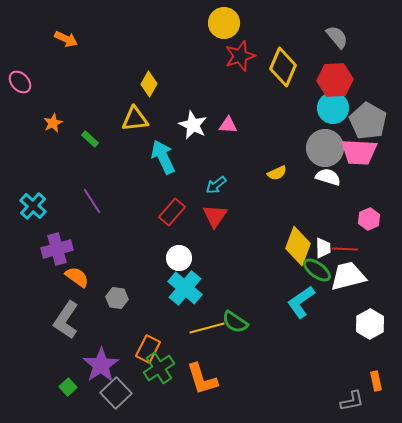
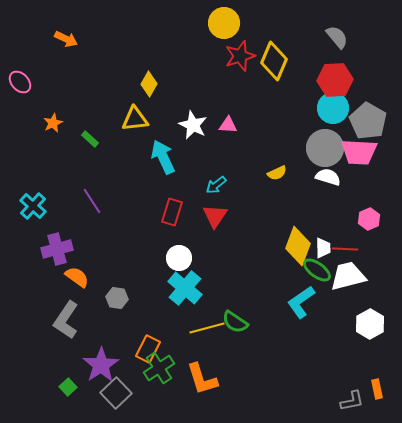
yellow diamond at (283, 67): moved 9 px left, 6 px up
red rectangle at (172, 212): rotated 24 degrees counterclockwise
orange rectangle at (376, 381): moved 1 px right, 8 px down
